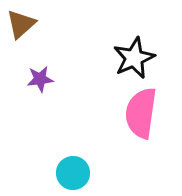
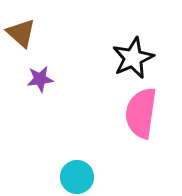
brown triangle: moved 9 px down; rotated 36 degrees counterclockwise
black star: moved 1 px left
cyan circle: moved 4 px right, 4 px down
